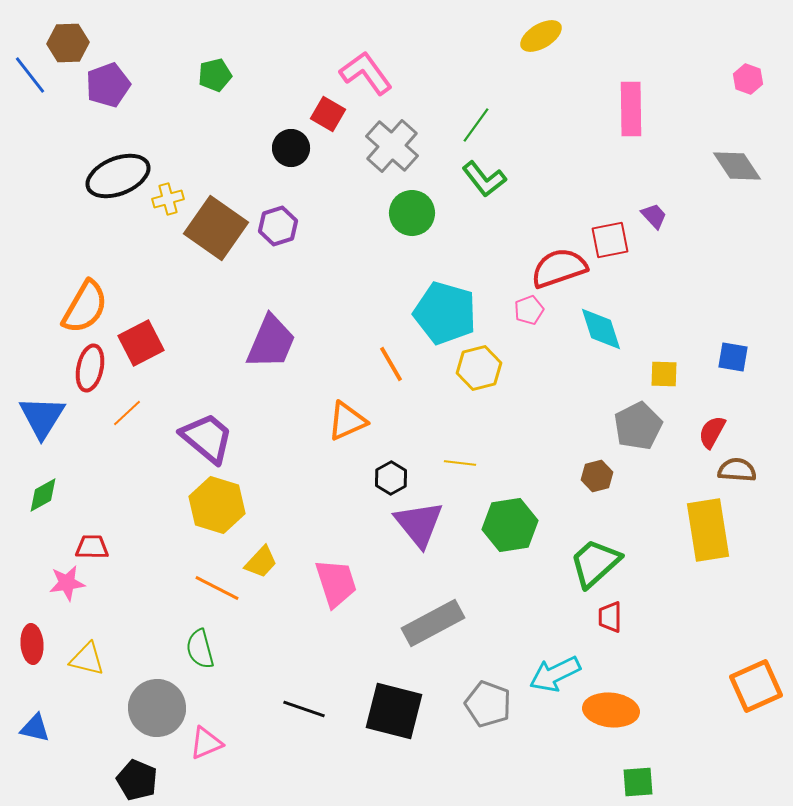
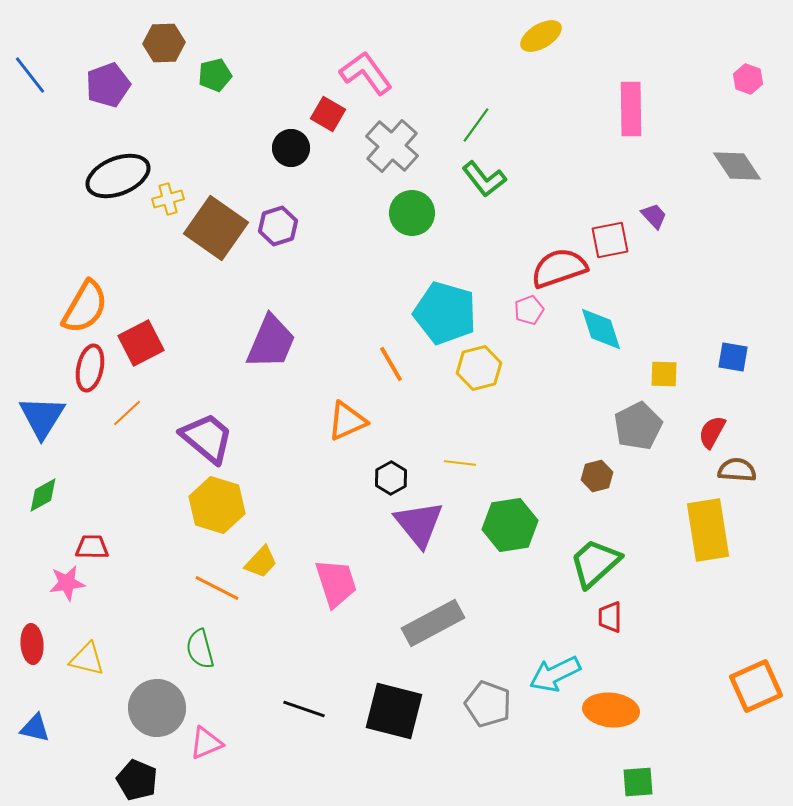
brown hexagon at (68, 43): moved 96 px right
